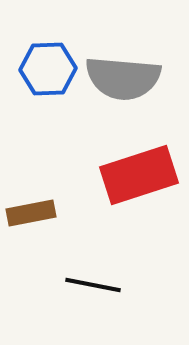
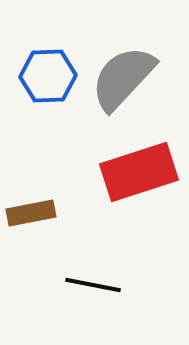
blue hexagon: moved 7 px down
gray semicircle: rotated 128 degrees clockwise
red rectangle: moved 3 px up
